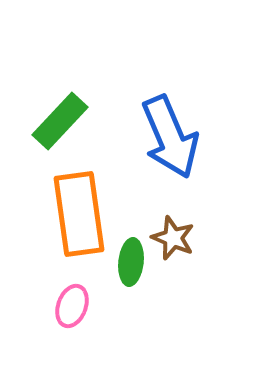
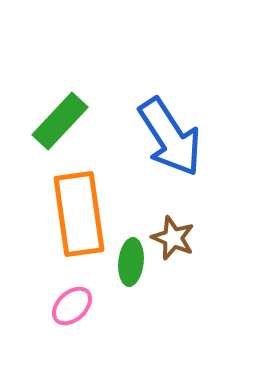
blue arrow: rotated 10 degrees counterclockwise
pink ellipse: rotated 27 degrees clockwise
